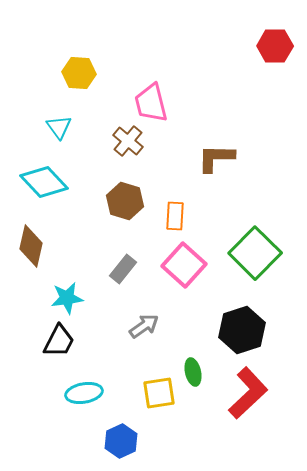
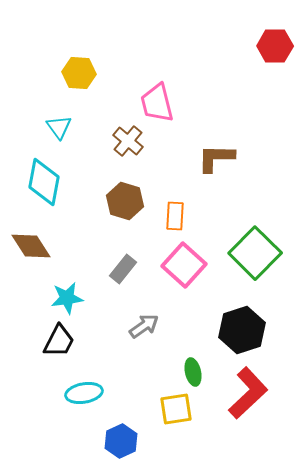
pink trapezoid: moved 6 px right
cyan diamond: rotated 54 degrees clockwise
brown diamond: rotated 45 degrees counterclockwise
yellow square: moved 17 px right, 16 px down
